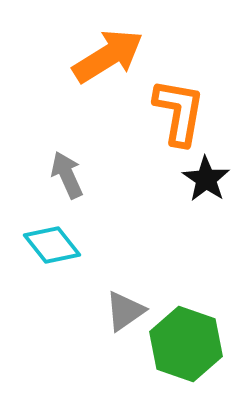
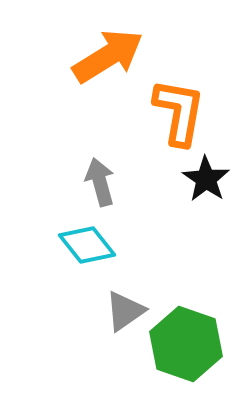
gray arrow: moved 33 px right, 7 px down; rotated 9 degrees clockwise
cyan diamond: moved 35 px right
